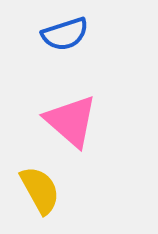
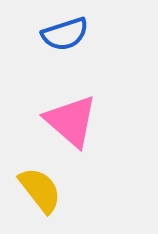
yellow semicircle: rotated 9 degrees counterclockwise
